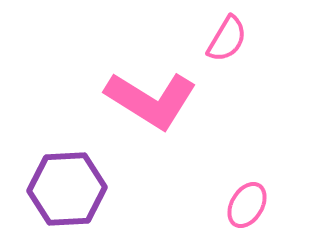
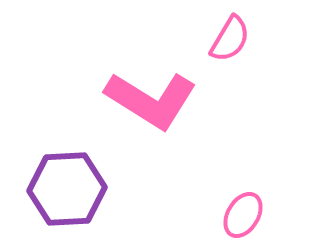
pink semicircle: moved 3 px right
pink ellipse: moved 4 px left, 10 px down
